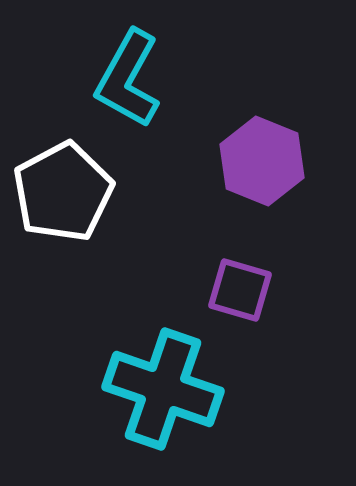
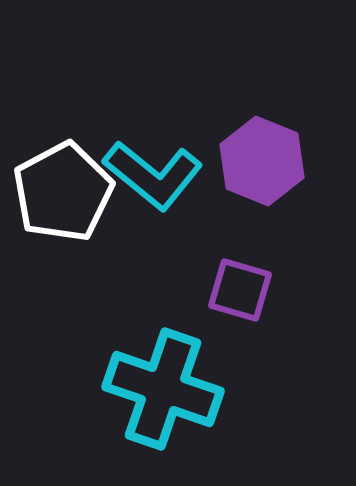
cyan L-shape: moved 25 px right, 96 px down; rotated 80 degrees counterclockwise
